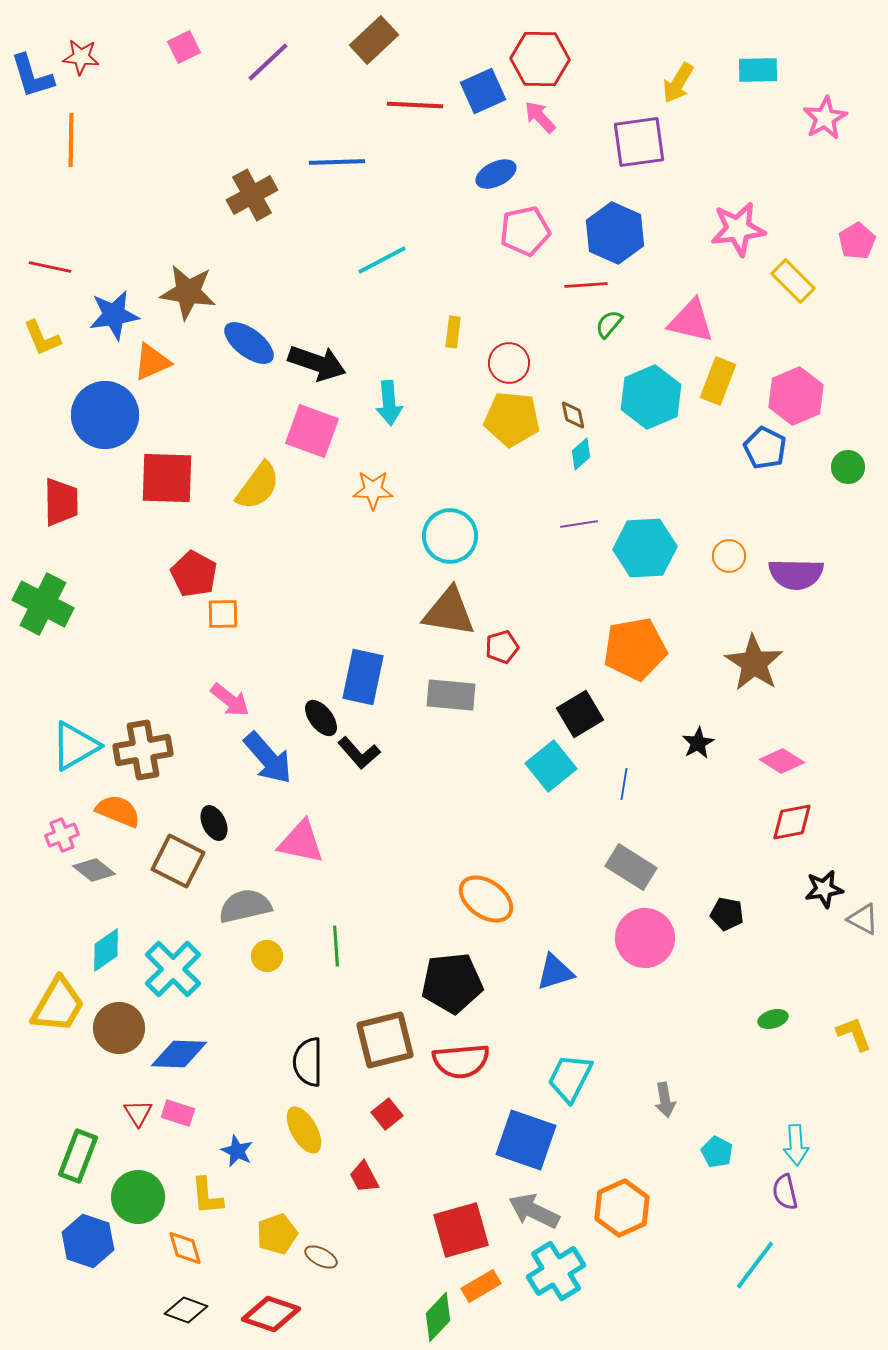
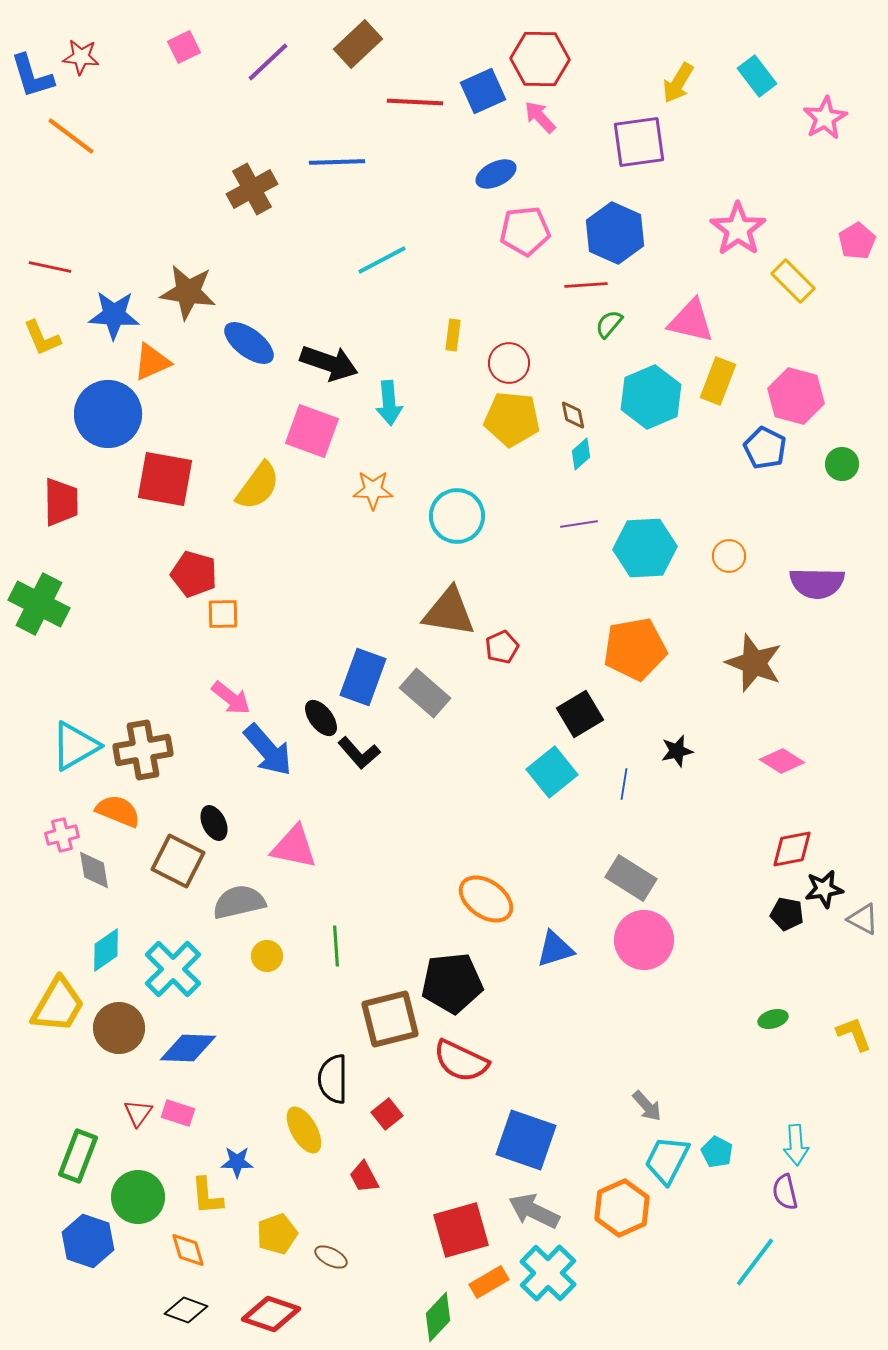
brown rectangle at (374, 40): moved 16 px left, 4 px down
cyan rectangle at (758, 70): moved 1 px left, 6 px down; rotated 54 degrees clockwise
red line at (415, 105): moved 3 px up
orange line at (71, 140): moved 4 px up; rotated 54 degrees counterclockwise
brown cross at (252, 195): moved 6 px up
pink star at (738, 229): rotated 28 degrees counterclockwise
pink pentagon at (525, 231): rotated 6 degrees clockwise
blue star at (114, 315): rotated 12 degrees clockwise
yellow rectangle at (453, 332): moved 3 px down
black arrow at (317, 363): moved 12 px right
pink hexagon at (796, 396): rotated 22 degrees counterclockwise
blue circle at (105, 415): moved 3 px right, 1 px up
green circle at (848, 467): moved 6 px left, 3 px up
red square at (167, 478): moved 2 px left, 1 px down; rotated 8 degrees clockwise
cyan circle at (450, 536): moved 7 px right, 20 px up
red pentagon at (194, 574): rotated 12 degrees counterclockwise
purple semicircle at (796, 574): moved 21 px right, 9 px down
green cross at (43, 604): moved 4 px left
red pentagon at (502, 647): rotated 8 degrees counterclockwise
brown star at (754, 663): rotated 12 degrees counterclockwise
blue rectangle at (363, 677): rotated 8 degrees clockwise
gray rectangle at (451, 695): moved 26 px left, 2 px up; rotated 36 degrees clockwise
pink arrow at (230, 700): moved 1 px right, 2 px up
black star at (698, 743): moved 21 px left, 8 px down; rotated 16 degrees clockwise
blue arrow at (268, 758): moved 8 px up
cyan square at (551, 766): moved 1 px right, 6 px down
red diamond at (792, 822): moved 27 px down
pink cross at (62, 835): rotated 8 degrees clockwise
pink triangle at (301, 842): moved 7 px left, 5 px down
gray rectangle at (631, 867): moved 11 px down
gray diamond at (94, 870): rotated 42 degrees clockwise
gray semicircle at (245, 906): moved 6 px left, 4 px up
black pentagon at (727, 914): moved 60 px right
pink circle at (645, 938): moved 1 px left, 2 px down
blue triangle at (555, 972): moved 23 px up
brown square at (385, 1040): moved 5 px right, 21 px up
blue diamond at (179, 1054): moved 9 px right, 6 px up
red semicircle at (461, 1061): rotated 30 degrees clockwise
black semicircle at (308, 1062): moved 25 px right, 17 px down
cyan trapezoid at (570, 1078): moved 97 px right, 82 px down
gray arrow at (665, 1100): moved 18 px left, 6 px down; rotated 32 degrees counterclockwise
red triangle at (138, 1113): rotated 8 degrees clockwise
blue star at (237, 1151): moved 11 px down; rotated 24 degrees counterclockwise
orange diamond at (185, 1248): moved 3 px right, 2 px down
brown ellipse at (321, 1257): moved 10 px right
cyan line at (755, 1265): moved 3 px up
cyan cross at (556, 1271): moved 8 px left, 2 px down; rotated 14 degrees counterclockwise
orange rectangle at (481, 1286): moved 8 px right, 4 px up
